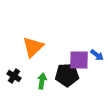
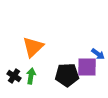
blue arrow: moved 1 px right, 1 px up
purple square: moved 8 px right, 7 px down
green arrow: moved 11 px left, 5 px up
